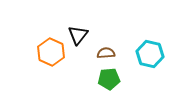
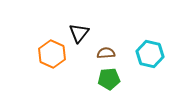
black triangle: moved 1 px right, 2 px up
orange hexagon: moved 1 px right, 2 px down
